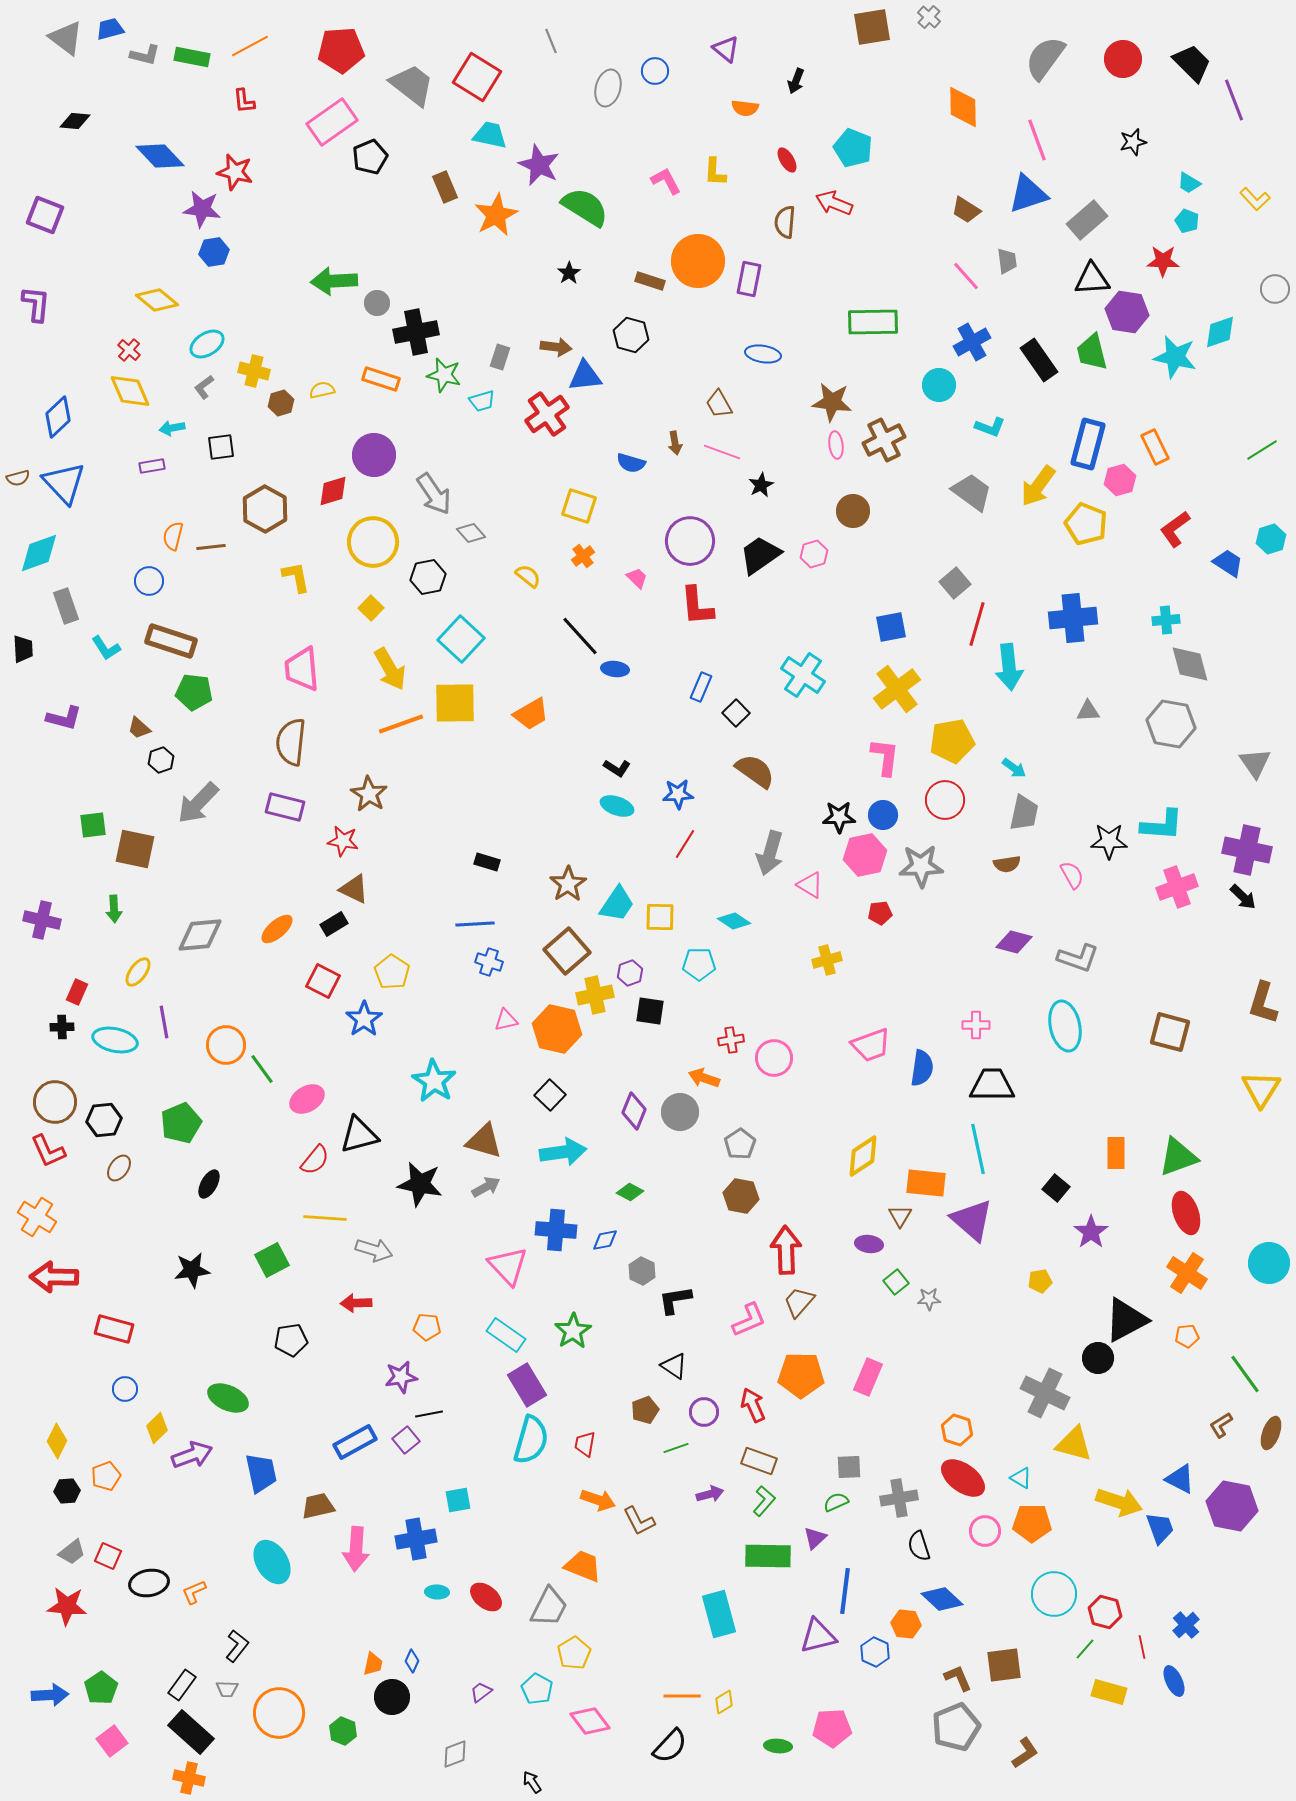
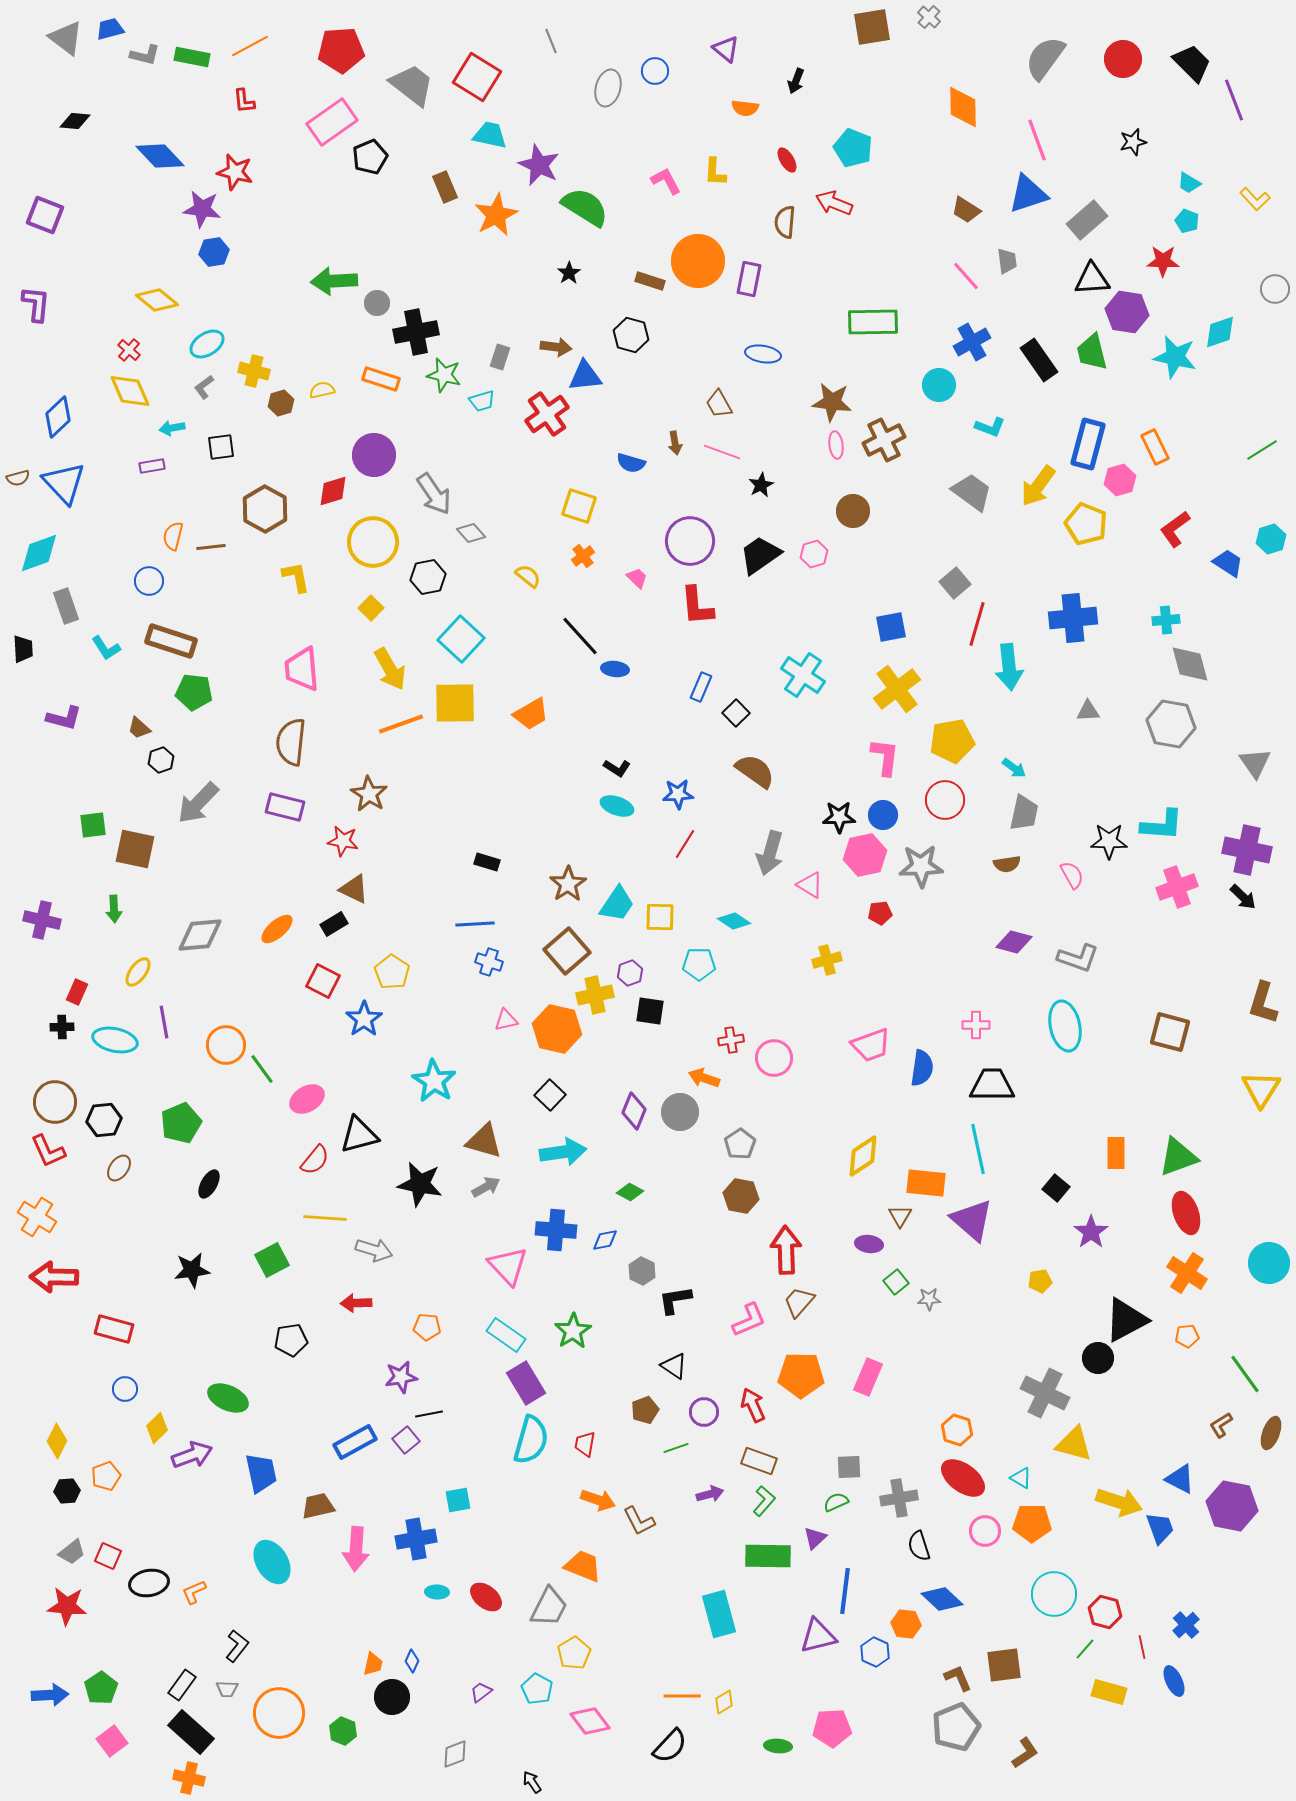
purple rectangle at (527, 1385): moved 1 px left, 2 px up
